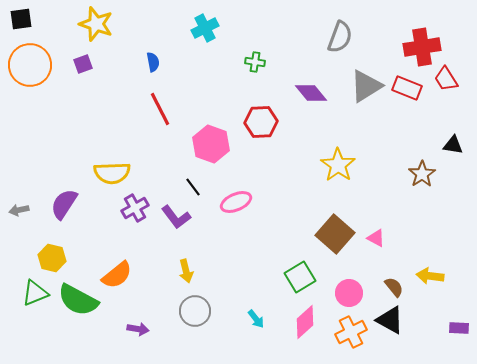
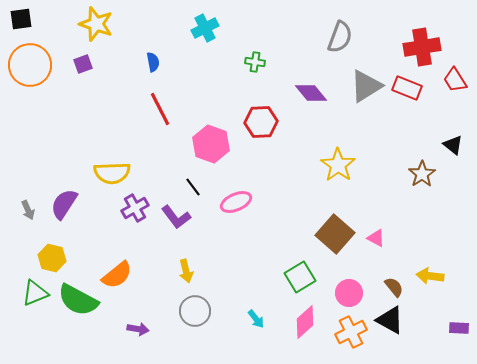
red trapezoid at (446, 79): moved 9 px right, 1 px down
black triangle at (453, 145): rotated 30 degrees clockwise
gray arrow at (19, 210): moved 9 px right; rotated 102 degrees counterclockwise
